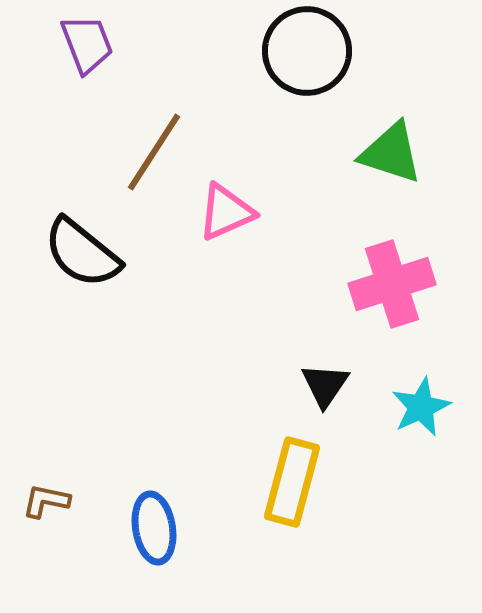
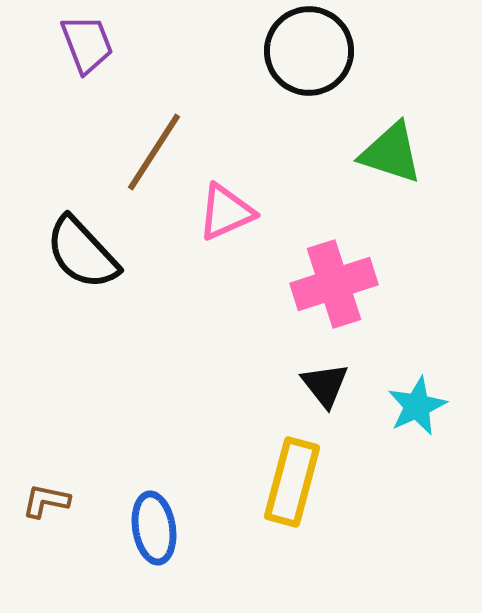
black circle: moved 2 px right
black semicircle: rotated 8 degrees clockwise
pink cross: moved 58 px left
black triangle: rotated 12 degrees counterclockwise
cyan star: moved 4 px left, 1 px up
